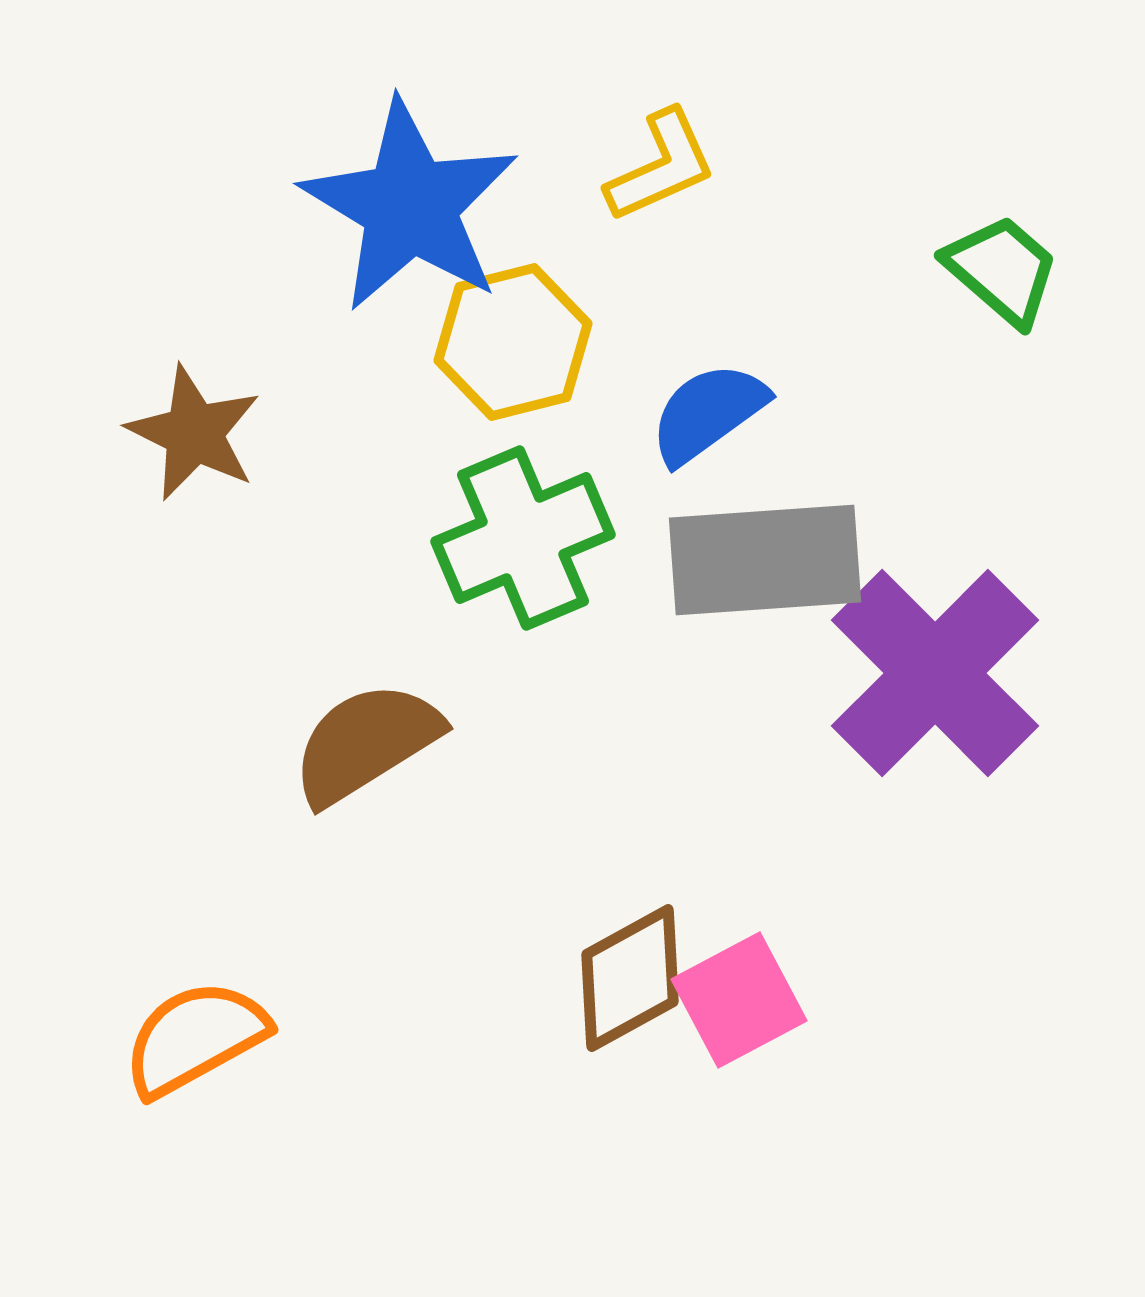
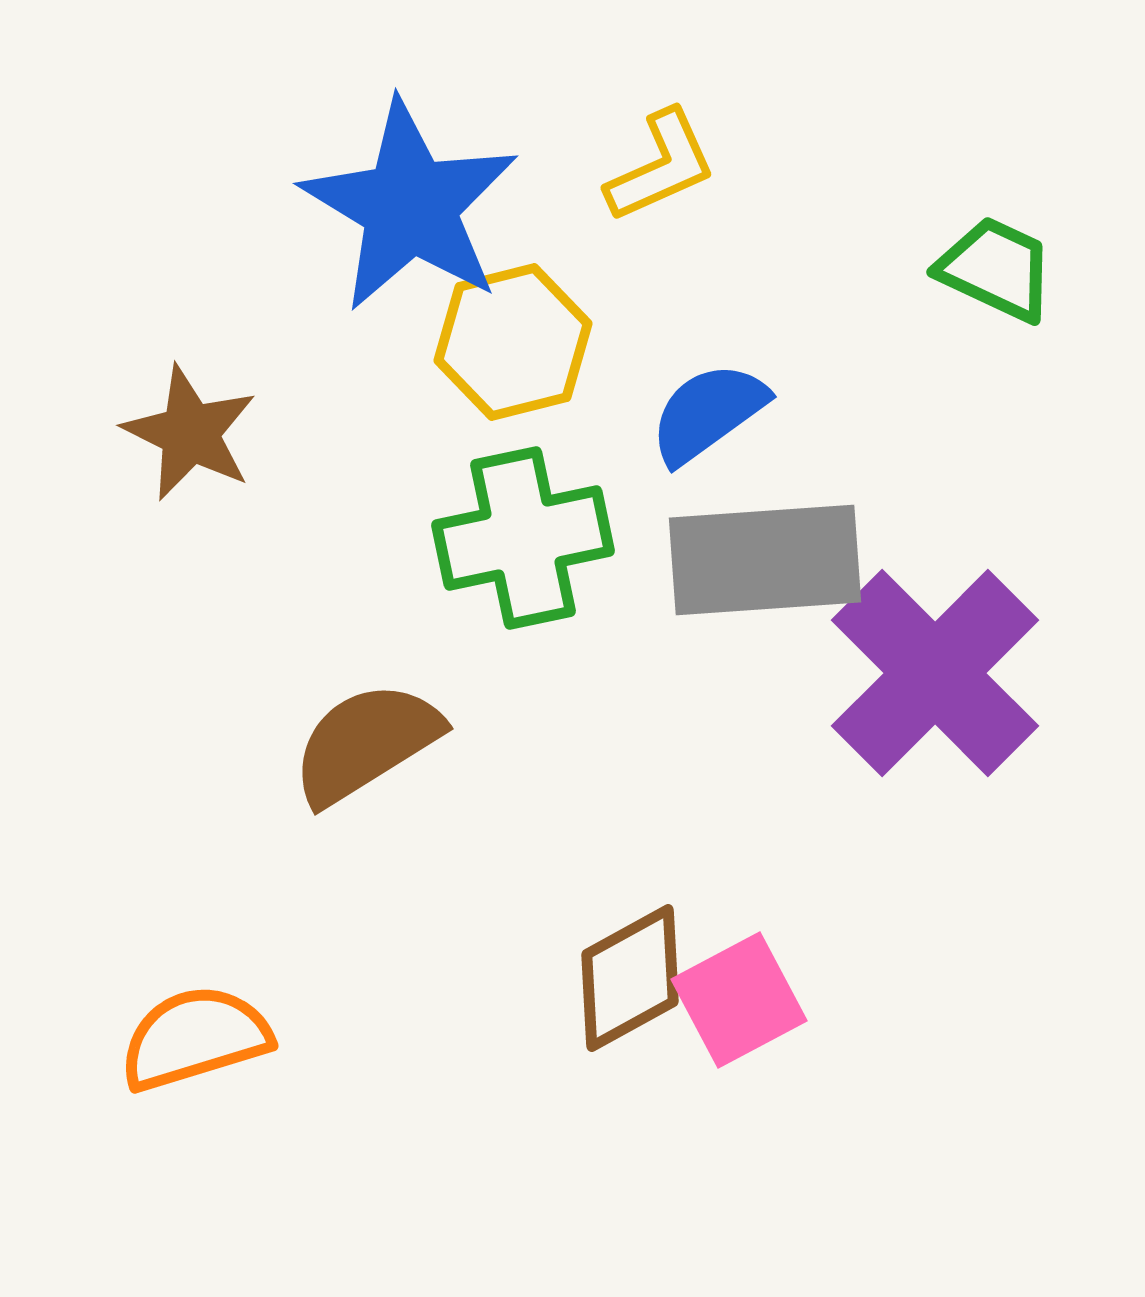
green trapezoid: moved 6 px left, 1 px up; rotated 16 degrees counterclockwise
brown star: moved 4 px left
green cross: rotated 11 degrees clockwise
orange semicircle: rotated 12 degrees clockwise
